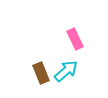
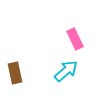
brown rectangle: moved 26 px left; rotated 10 degrees clockwise
